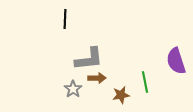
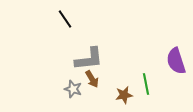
black line: rotated 36 degrees counterclockwise
brown arrow: moved 5 px left, 1 px down; rotated 60 degrees clockwise
green line: moved 1 px right, 2 px down
gray star: rotated 18 degrees counterclockwise
brown star: moved 3 px right
